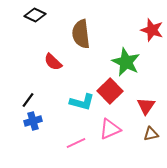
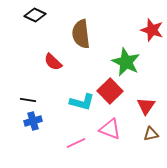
black line: rotated 63 degrees clockwise
pink triangle: rotated 45 degrees clockwise
